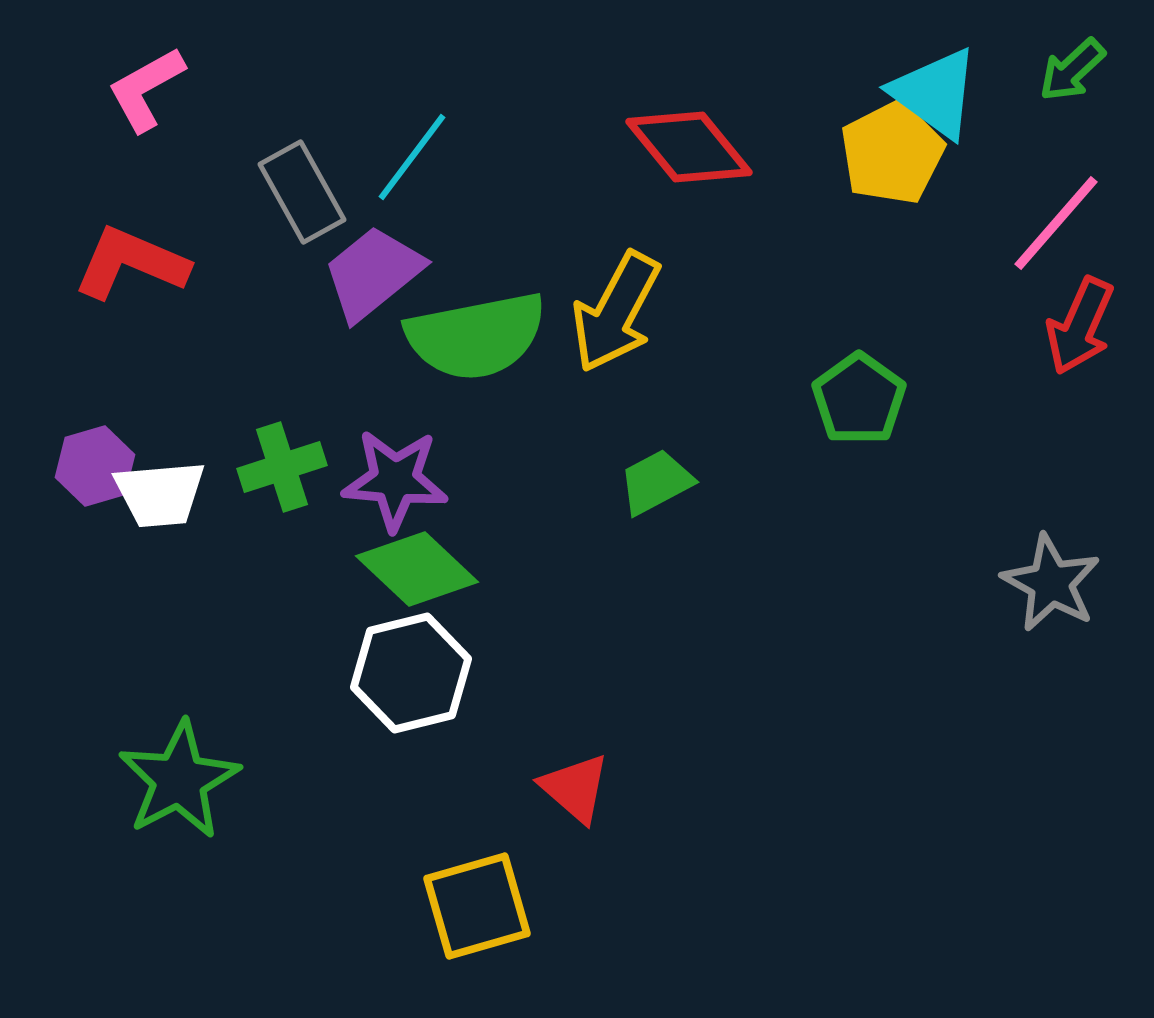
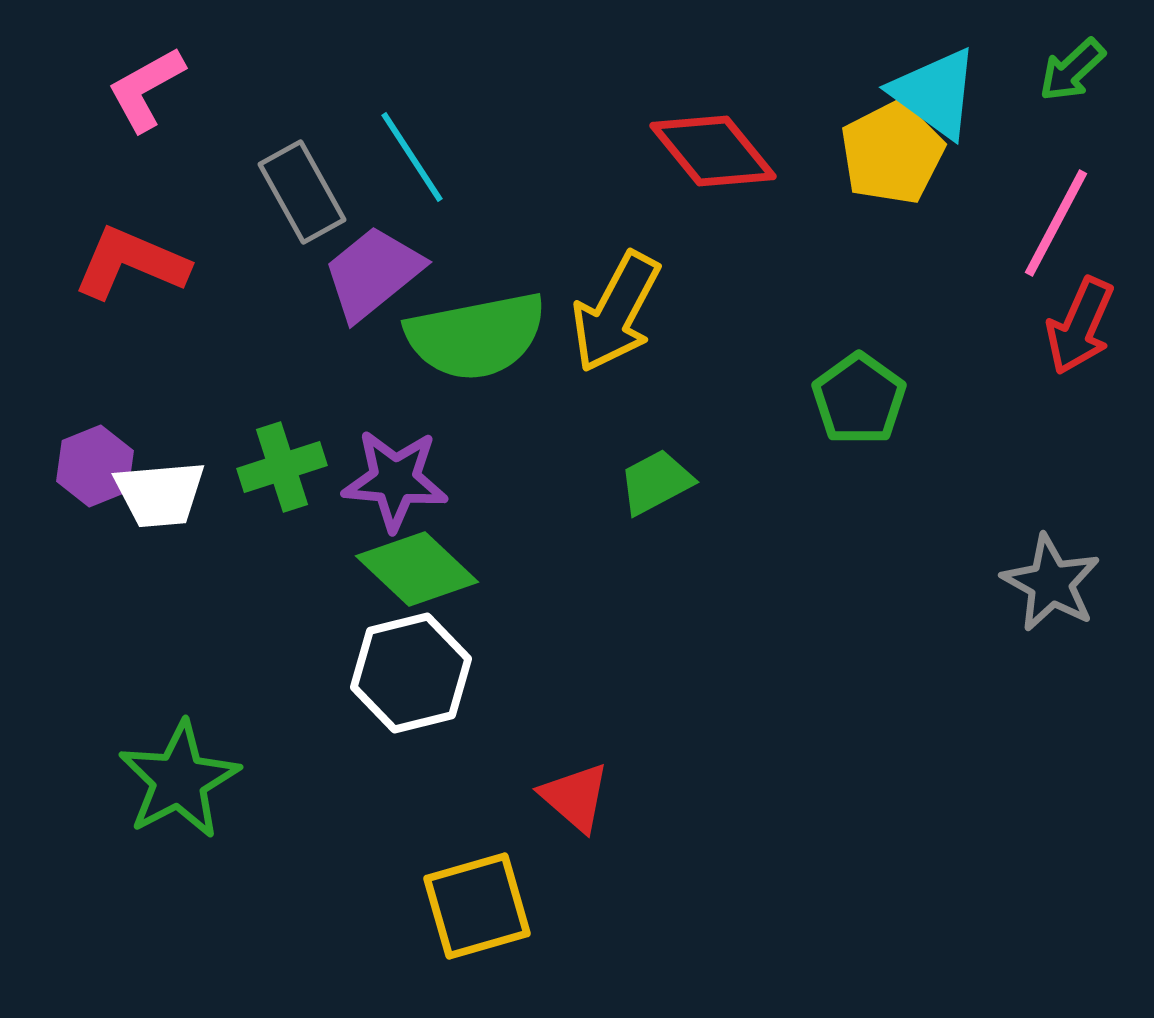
red diamond: moved 24 px right, 4 px down
cyan line: rotated 70 degrees counterclockwise
pink line: rotated 13 degrees counterclockwise
purple hexagon: rotated 6 degrees counterclockwise
red triangle: moved 9 px down
